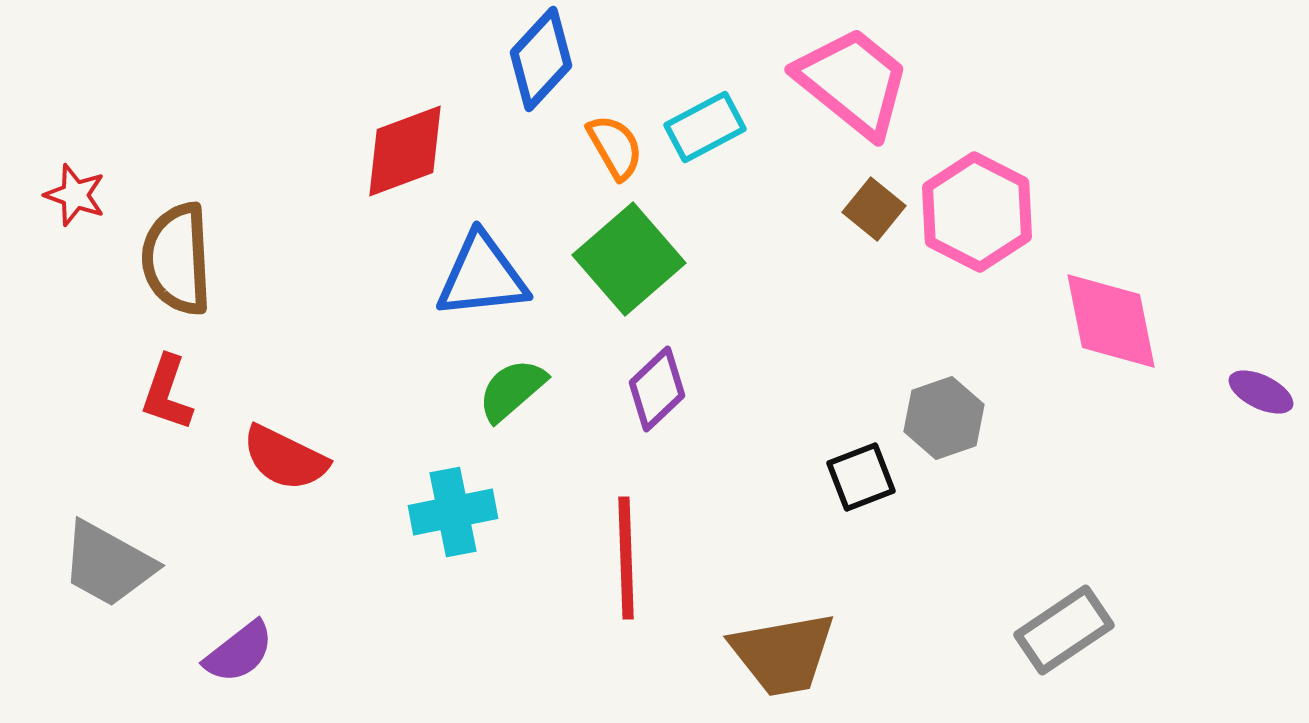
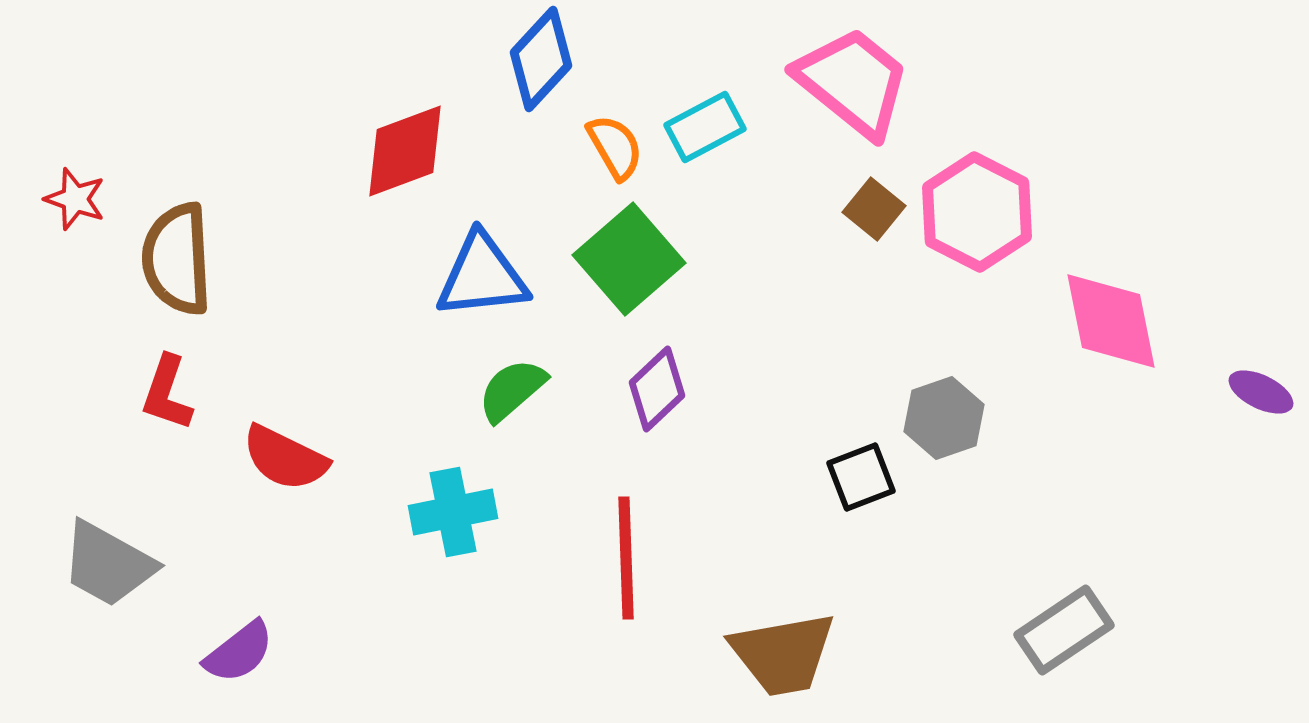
red star: moved 4 px down
